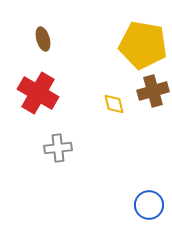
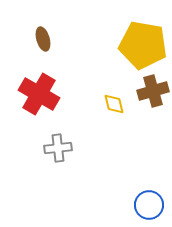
red cross: moved 1 px right, 1 px down
